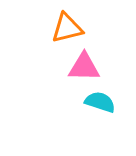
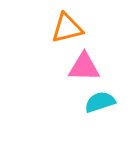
cyan semicircle: rotated 36 degrees counterclockwise
